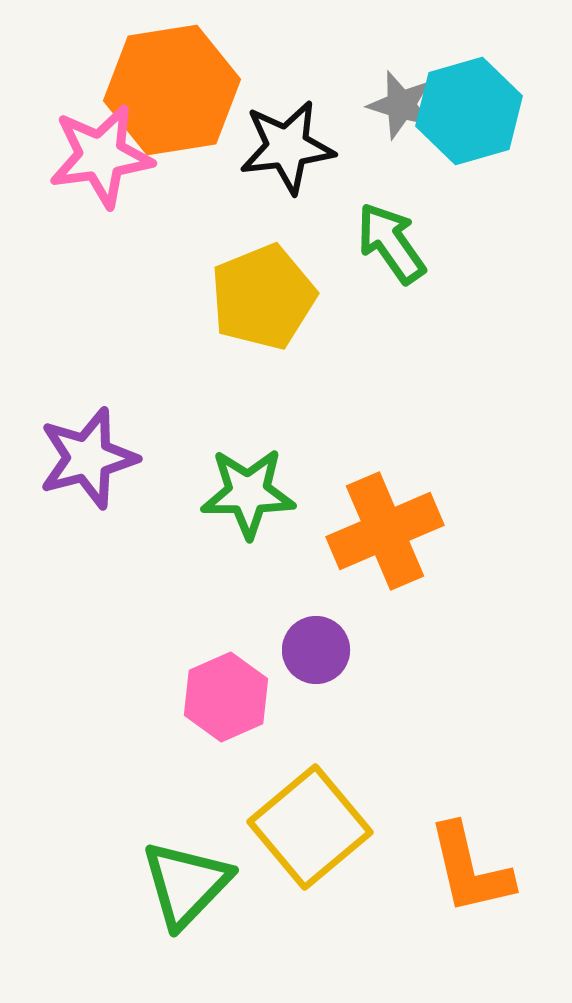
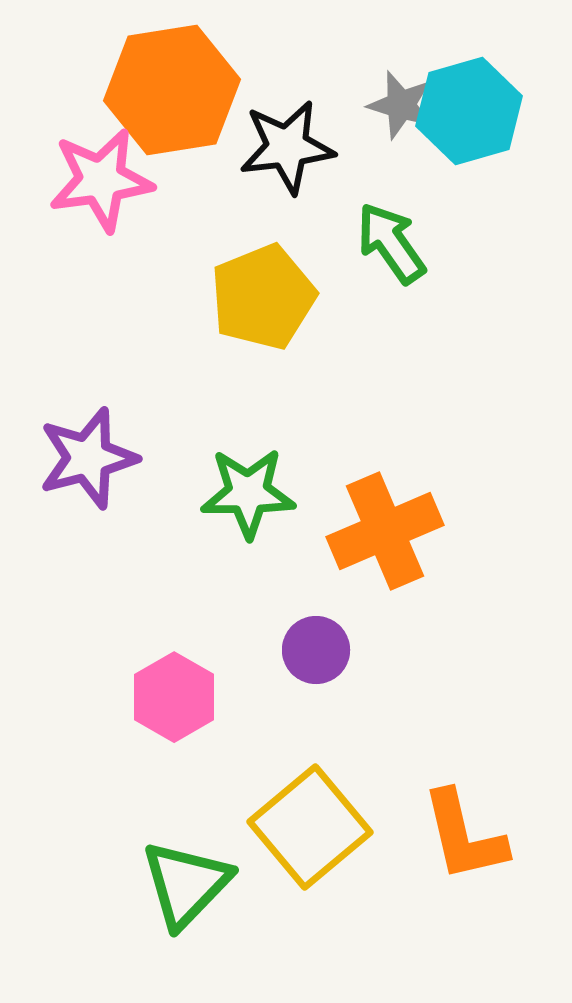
pink star: moved 24 px down
pink hexagon: moved 52 px left; rotated 6 degrees counterclockwise
orange L-shape: moved 6 px left, 33 px up
